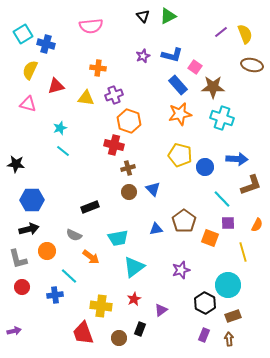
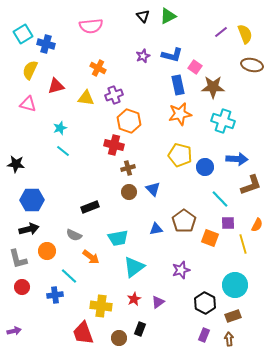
orange cross at (98, 68): rotated 21 degrees clockwise
blue rectangle at (178, 85): rotated 30 degrees clockwise
cyan cross at (222, 118): moved 1 px right, 3 px down
cyan line at (222, 199): moved 2 px left
yellow line at (243, 252): moved 8 px up
cyan circle at (228, 285): moved 7 px right
purple triangle at (161, 310): moved 3 px left, 8 px up
